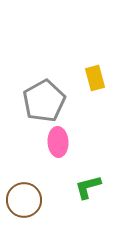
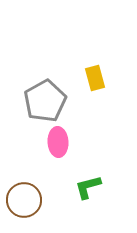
gray pentagon: moved 1 px right
